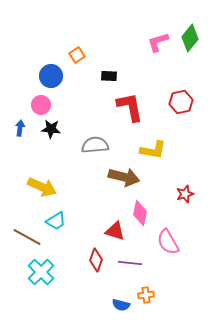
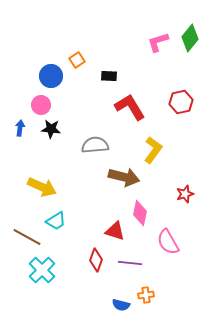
orange square: moved 5 px down
red L-shape: rotated 20 degrees counterclockwise
yellow L-shape: rotated 64 degrees counterclockwise
cyan cross: moved 1 px right, 2 px up
